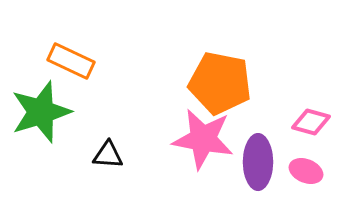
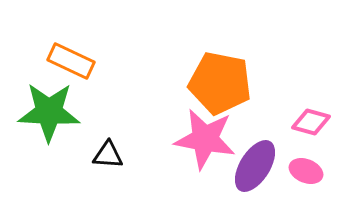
green star: moved 8 px right; rotated 20 degrees clockwise
pink star: moved 2 px right
purple ellipse: moved 3 px left, 4 px down; rotated 32 degrees clockwise
